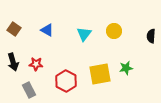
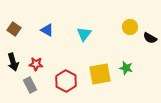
yellow circle: moved 16 px right, 4 px up
black semicircle: moved 1 px left, 2 px down; rotated 64 degrees counterclockwise
green star: rotated 24 degrees clockwise
gray rectangle: moved 1 px right, 5 px up
